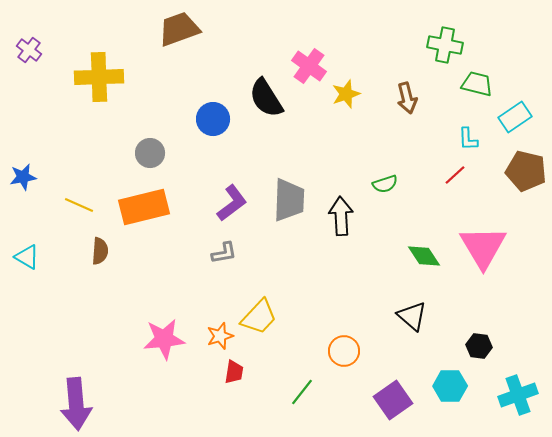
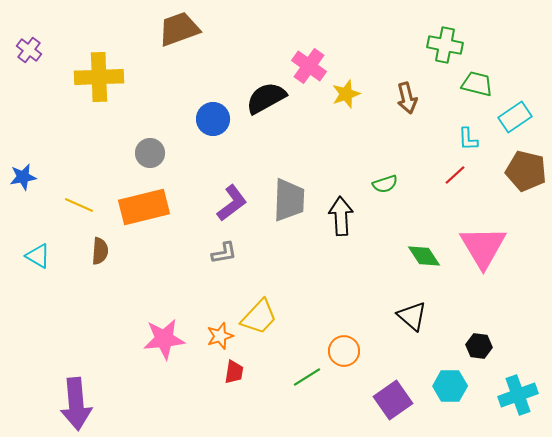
black semicircle: rotated 93 degrees clockwise
cyan triangle: moved 11 px right, 1 px up
green line: moved 5 px right, 15 px up; rotated 20 degrees clockwise
